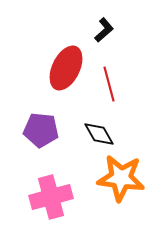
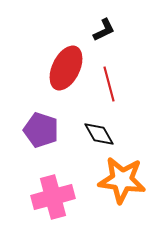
black L-shape: rotated 15 degrees clockwise
purple pentagon: rotated 12 degrees clockwise
orange star: moved 1 px right, 2 px down
pink cross: moved 2 px right
